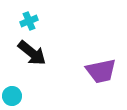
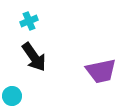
black arrow: moved 2 px right, 4 px down; rotated 16 degrees clockwise
